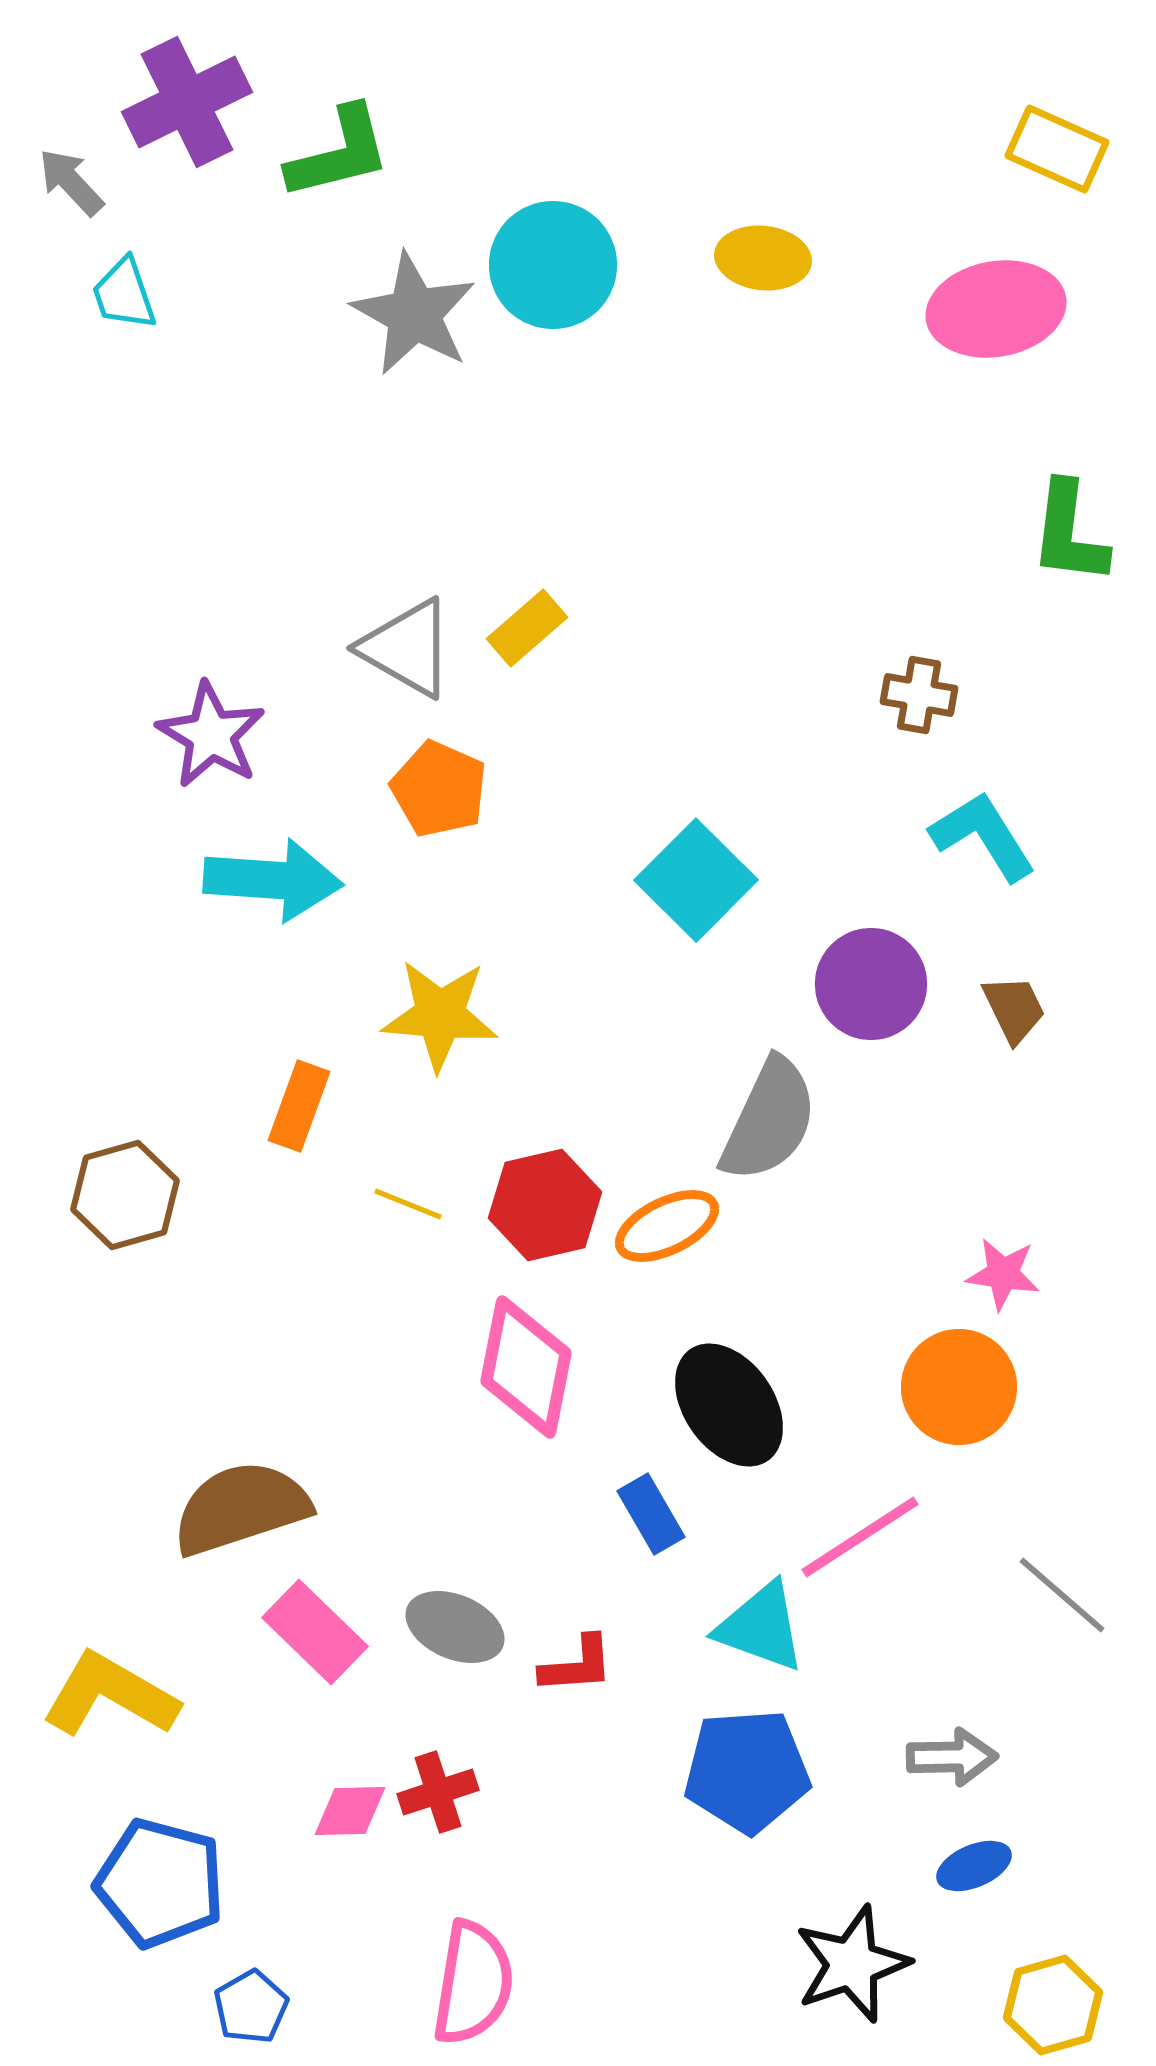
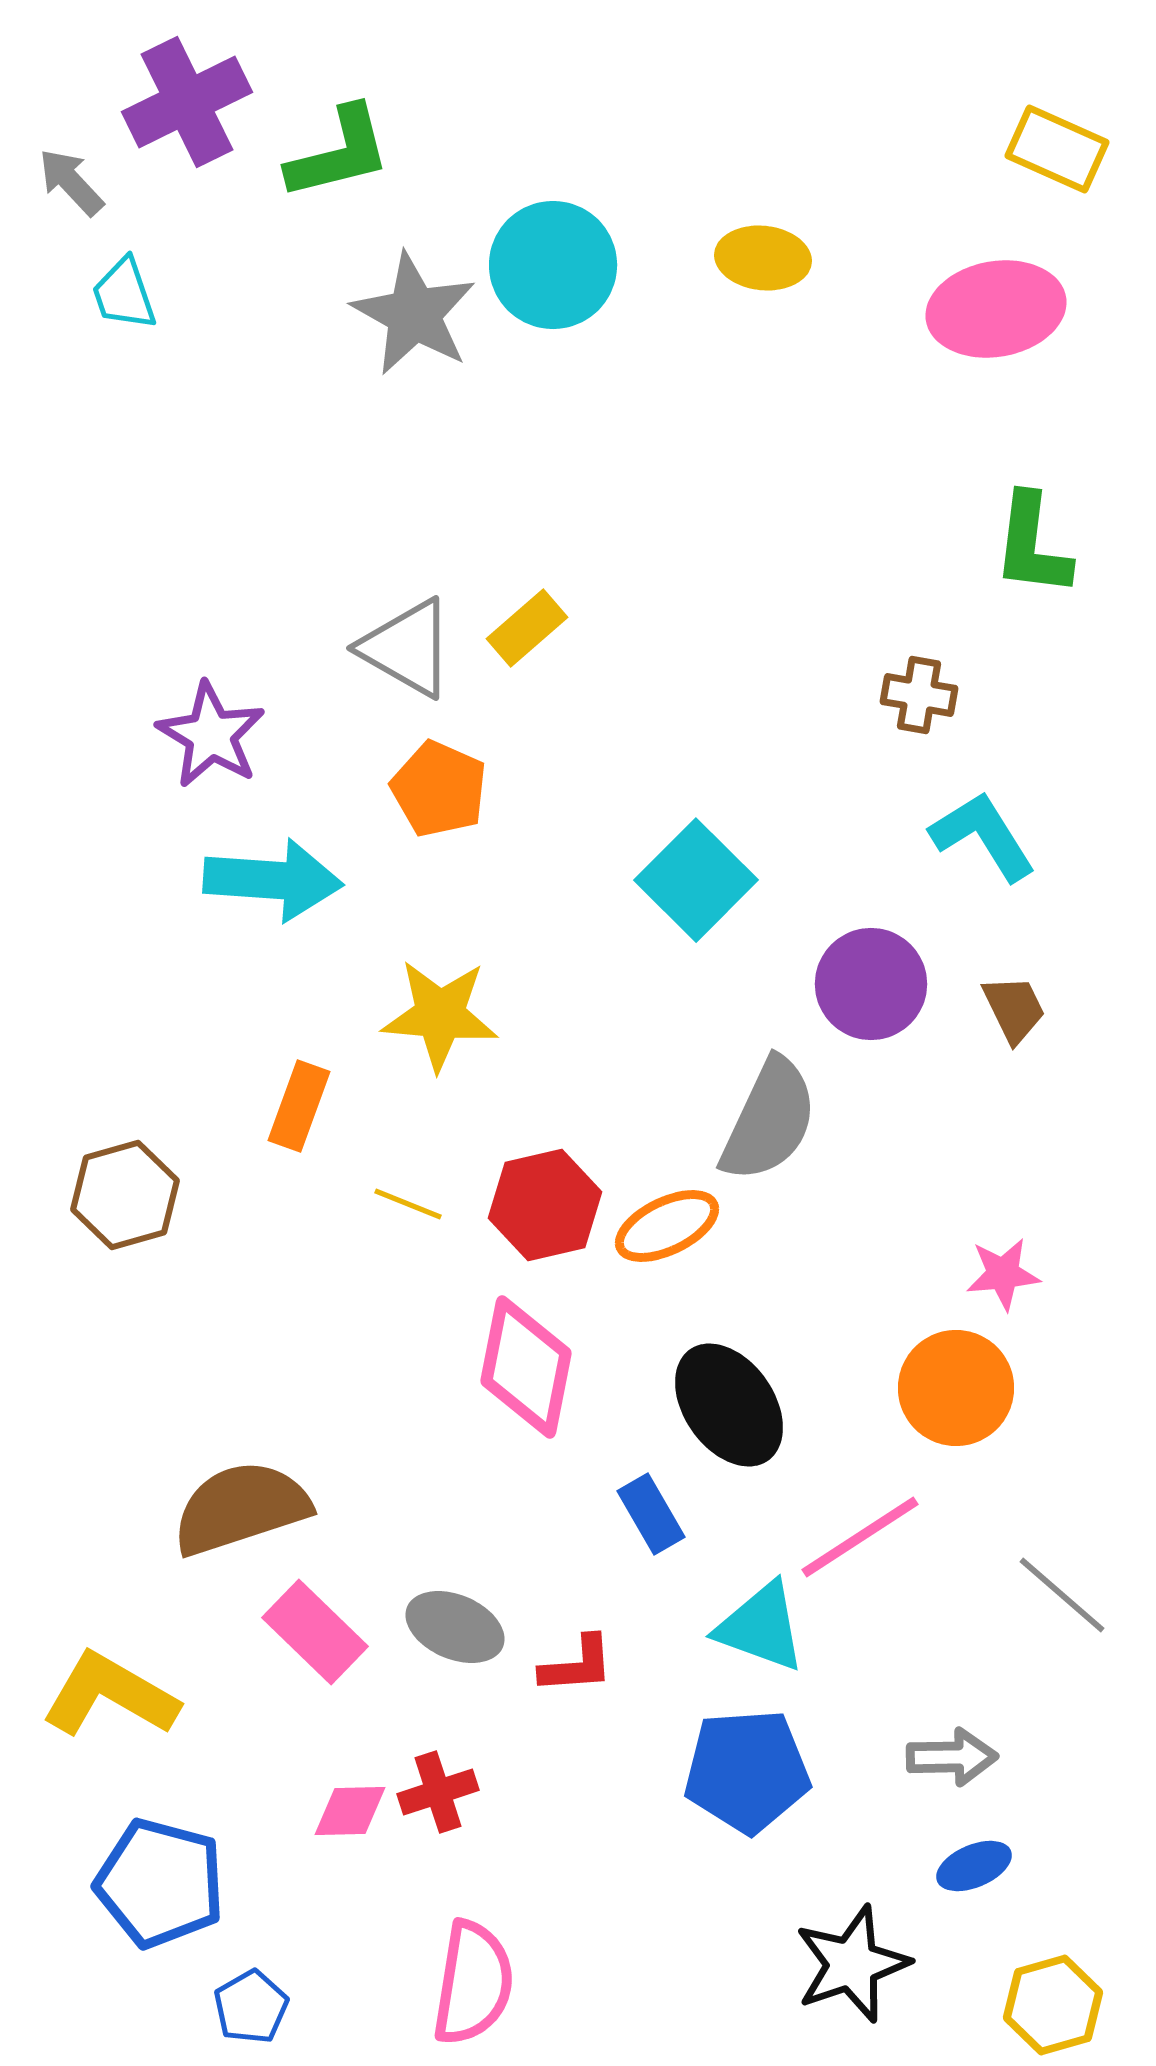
green L-shape at (1069, 533): moved 37 px left, 12 px down
pink star at (1003, 1274): rotated 14 degrees counterclockwise
orange circle at (959, 1387): moved 3 px left, 1 px down
